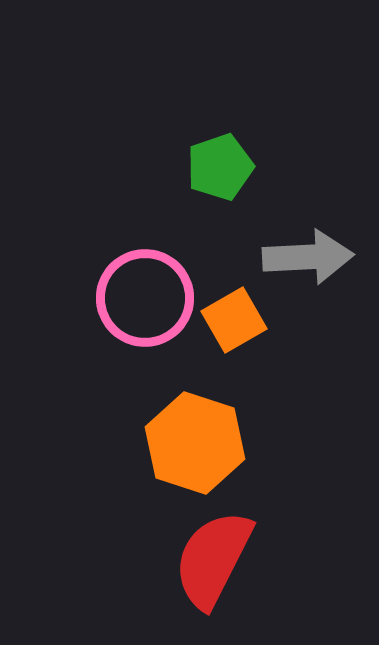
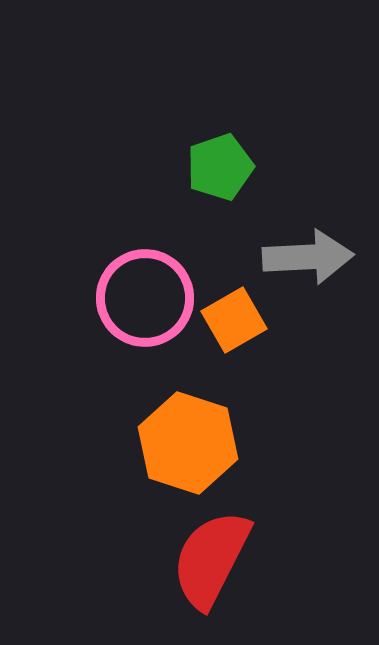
orange hexagon: moved 7 px left
red semicircle: moved 2 px left
